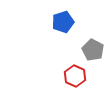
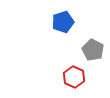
red hexagon: moved 1 px left, 1 px down
